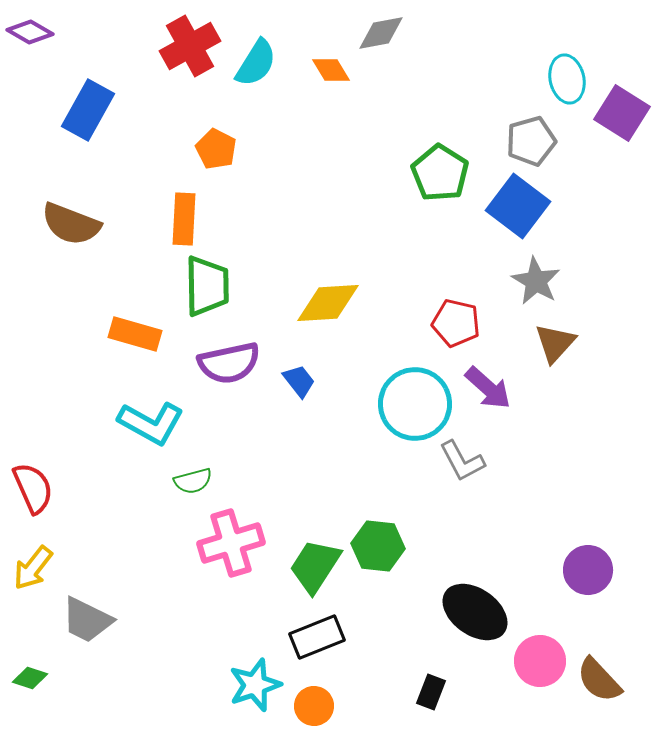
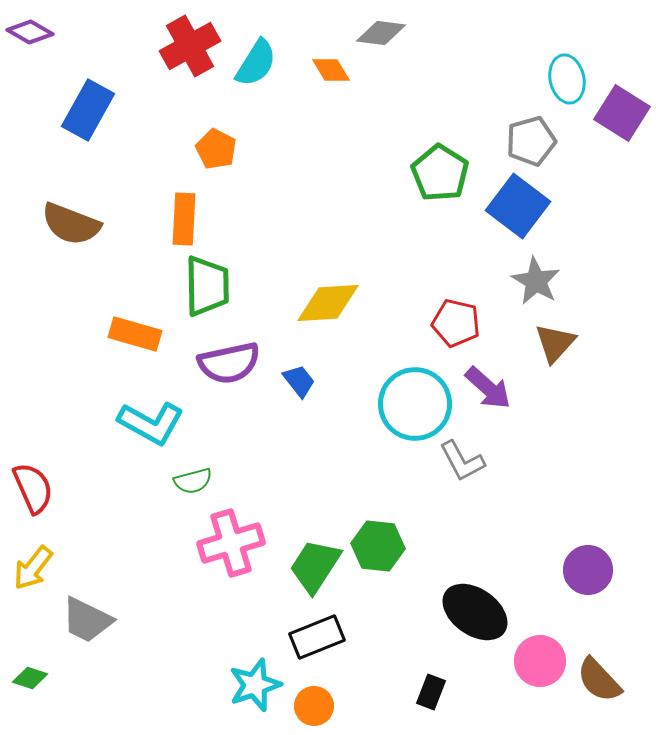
gray diamond at (381, 33): rotated 18 degrees clockwise
